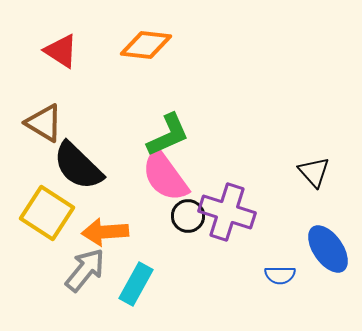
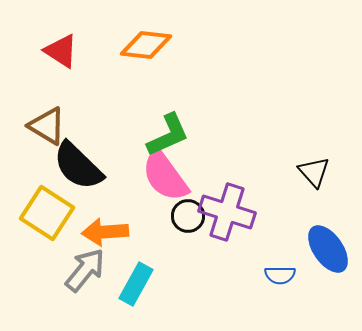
brown triangle: moved 3 px right, 3 px down
